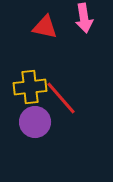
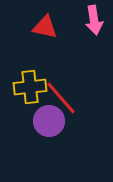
pink arrow: moved 10 px right, 2 px down
purple circle: moved 14 px right, 1 px up
